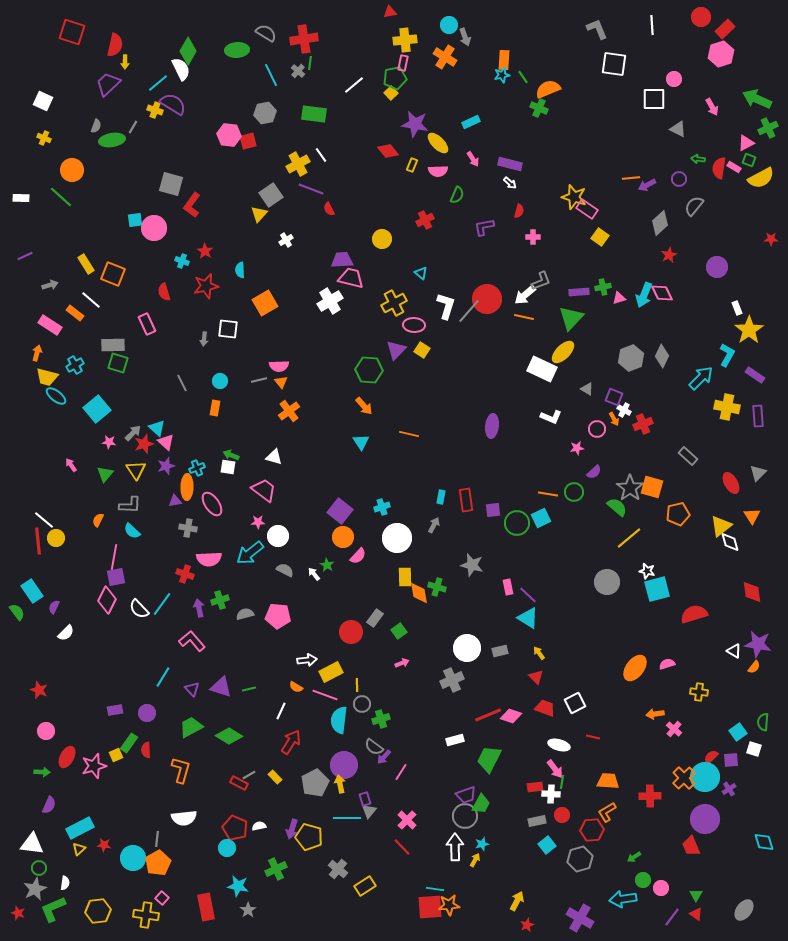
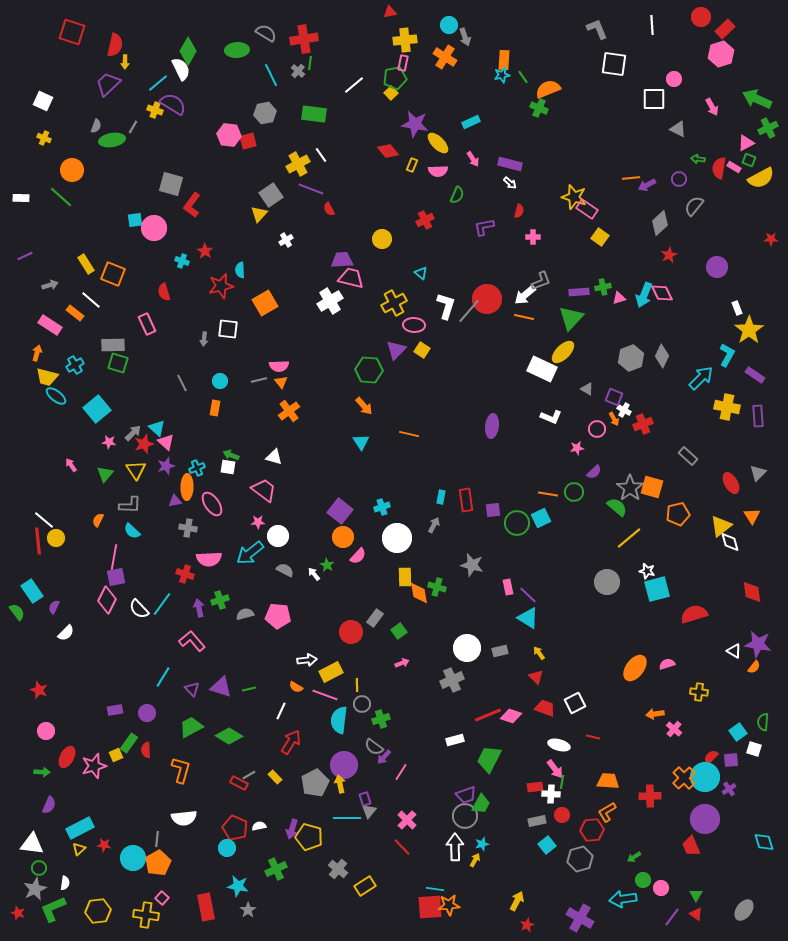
red star at (206, 286): moved 15 px right
